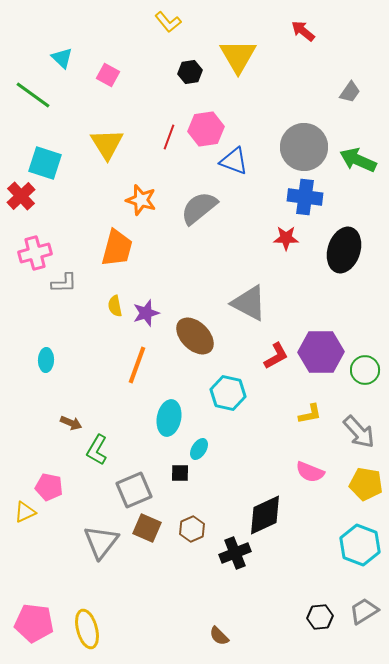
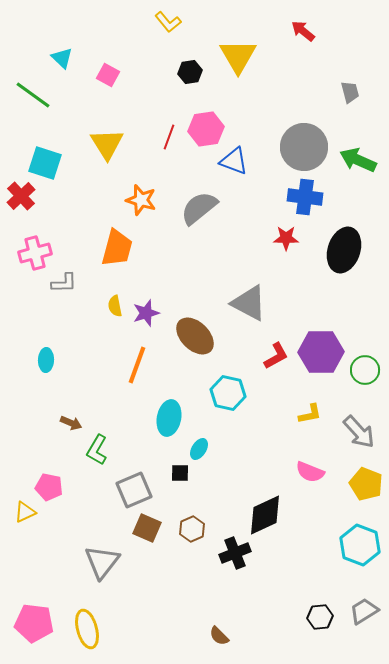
gray trapezoid at (350, 92): rotated 50 degrees counterclockwise
yellow pentagon at (366, 484): rotated 12 degrees clockwise
gray triangle at (101, 542): moved 1 px right, 20 px down
